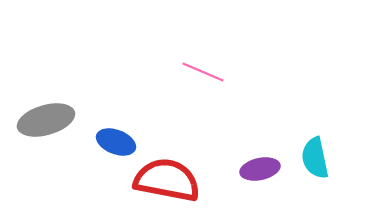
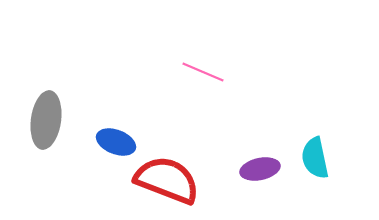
gray ellipse: rotated 66 degrees counterclockwise
red semicircle: rotated 10 degrees clockwise
